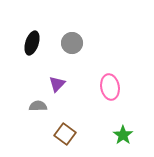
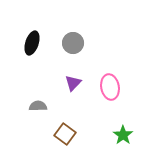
gray circle: moved 1 px right
purple triangle: moved 16 px right, 1 px up
